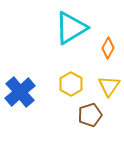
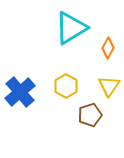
yellow hexagon: moved 5 px left, 2 px down
